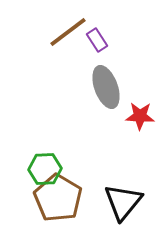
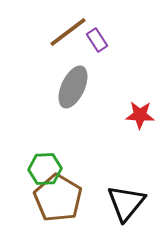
gray ellipse: moved 33 px left; rotated 45 degrees clockwise
red star: moved 1 px up
black triangle: moved 3 px right, 1 px down
